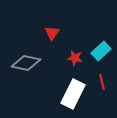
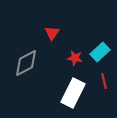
cyan rectangle: moved 1 px left, 1 px down
gray diamond: rotated 40 degrees counterclockwise
red line: moved 2 px right, 1 px up
white rectangle: moved 1 px up
